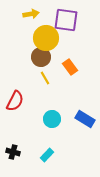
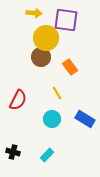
yellow arrow: moved 3 px right, 1 px up; rotated 14 degrees clockwise
yellow line: moved 12 px right, 15 px down
red semicircle: moved 3 px right, 1 px up
